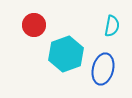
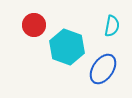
cyan hexagon: moved 1 px right, 7 px up; rotated 20 degrees counterclockwise
blue ellipse: rotated 20 degrees clockwise
